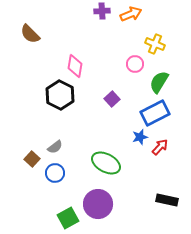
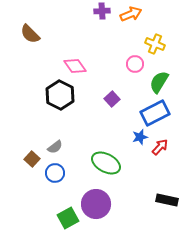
pink diamond: rotated 45 degrees counterclockwise
purple circle: moved 2 px left
